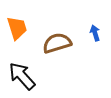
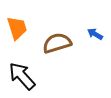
blue arrow: moved 1 px down; rotated 42 degrees counterclockwise
